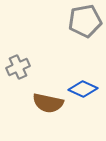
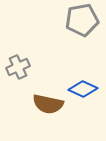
gray pentagon: moved 3 px left, 1 px up
brown semicircle: moved 1 px down
